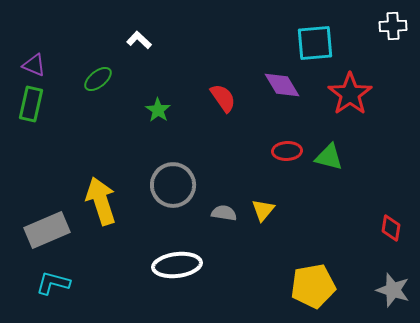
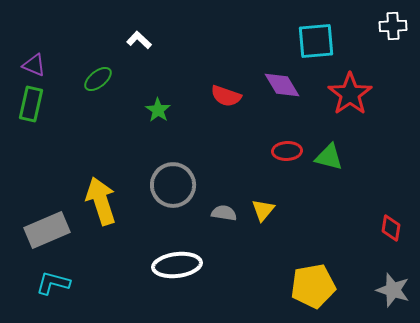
cyan square: moved 1 px right, 2 px up
red semicircle: moved 3 px right, 2 px up; rotated 144 degrees clockwise
